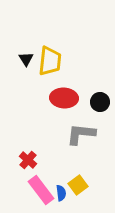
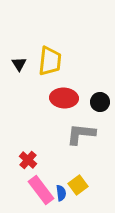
black triangle: moved 7 px left, 5 px down
